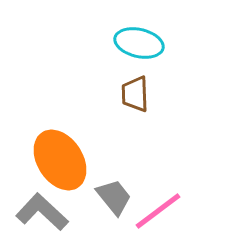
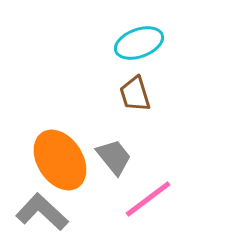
cyan ellipse: rotated 33 degrees counterclockwise
brown trapezoid: rotated 15 degrees counterclockwise
gray trapezoid: moved 40 px up
pink line: moved 10 px left, 12 px up
